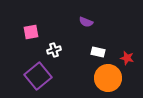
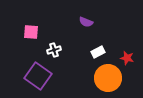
pink square: rotated 14 degrees clockwise
white rectangle: rotated 40 degrees counterclockwise
purple square: rotated 16 degrees counterclockwise
